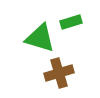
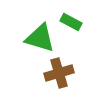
green rectangle: rotated 45 degrees clockwise
